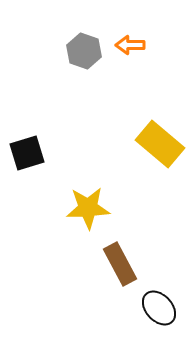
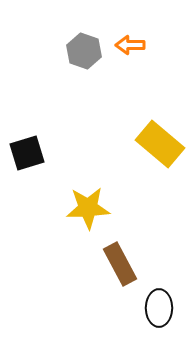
black ellipse: rotated 42 degrees clockwise
